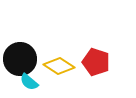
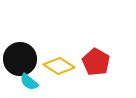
red pentagon: rotated 12 degrees clockwise
